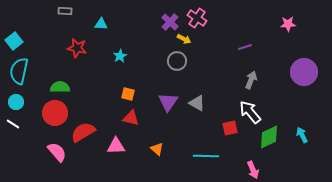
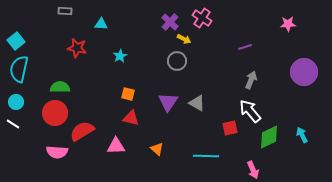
pink cross: moved 5 px right
cyan square: moved 2 px right
cyan semicircle: moved 2 px up
white arrow: moved 1 px up
red semicircle: moved 1 px left, 1 px up
pink semicircle: rotated 135 degrees clockwise
